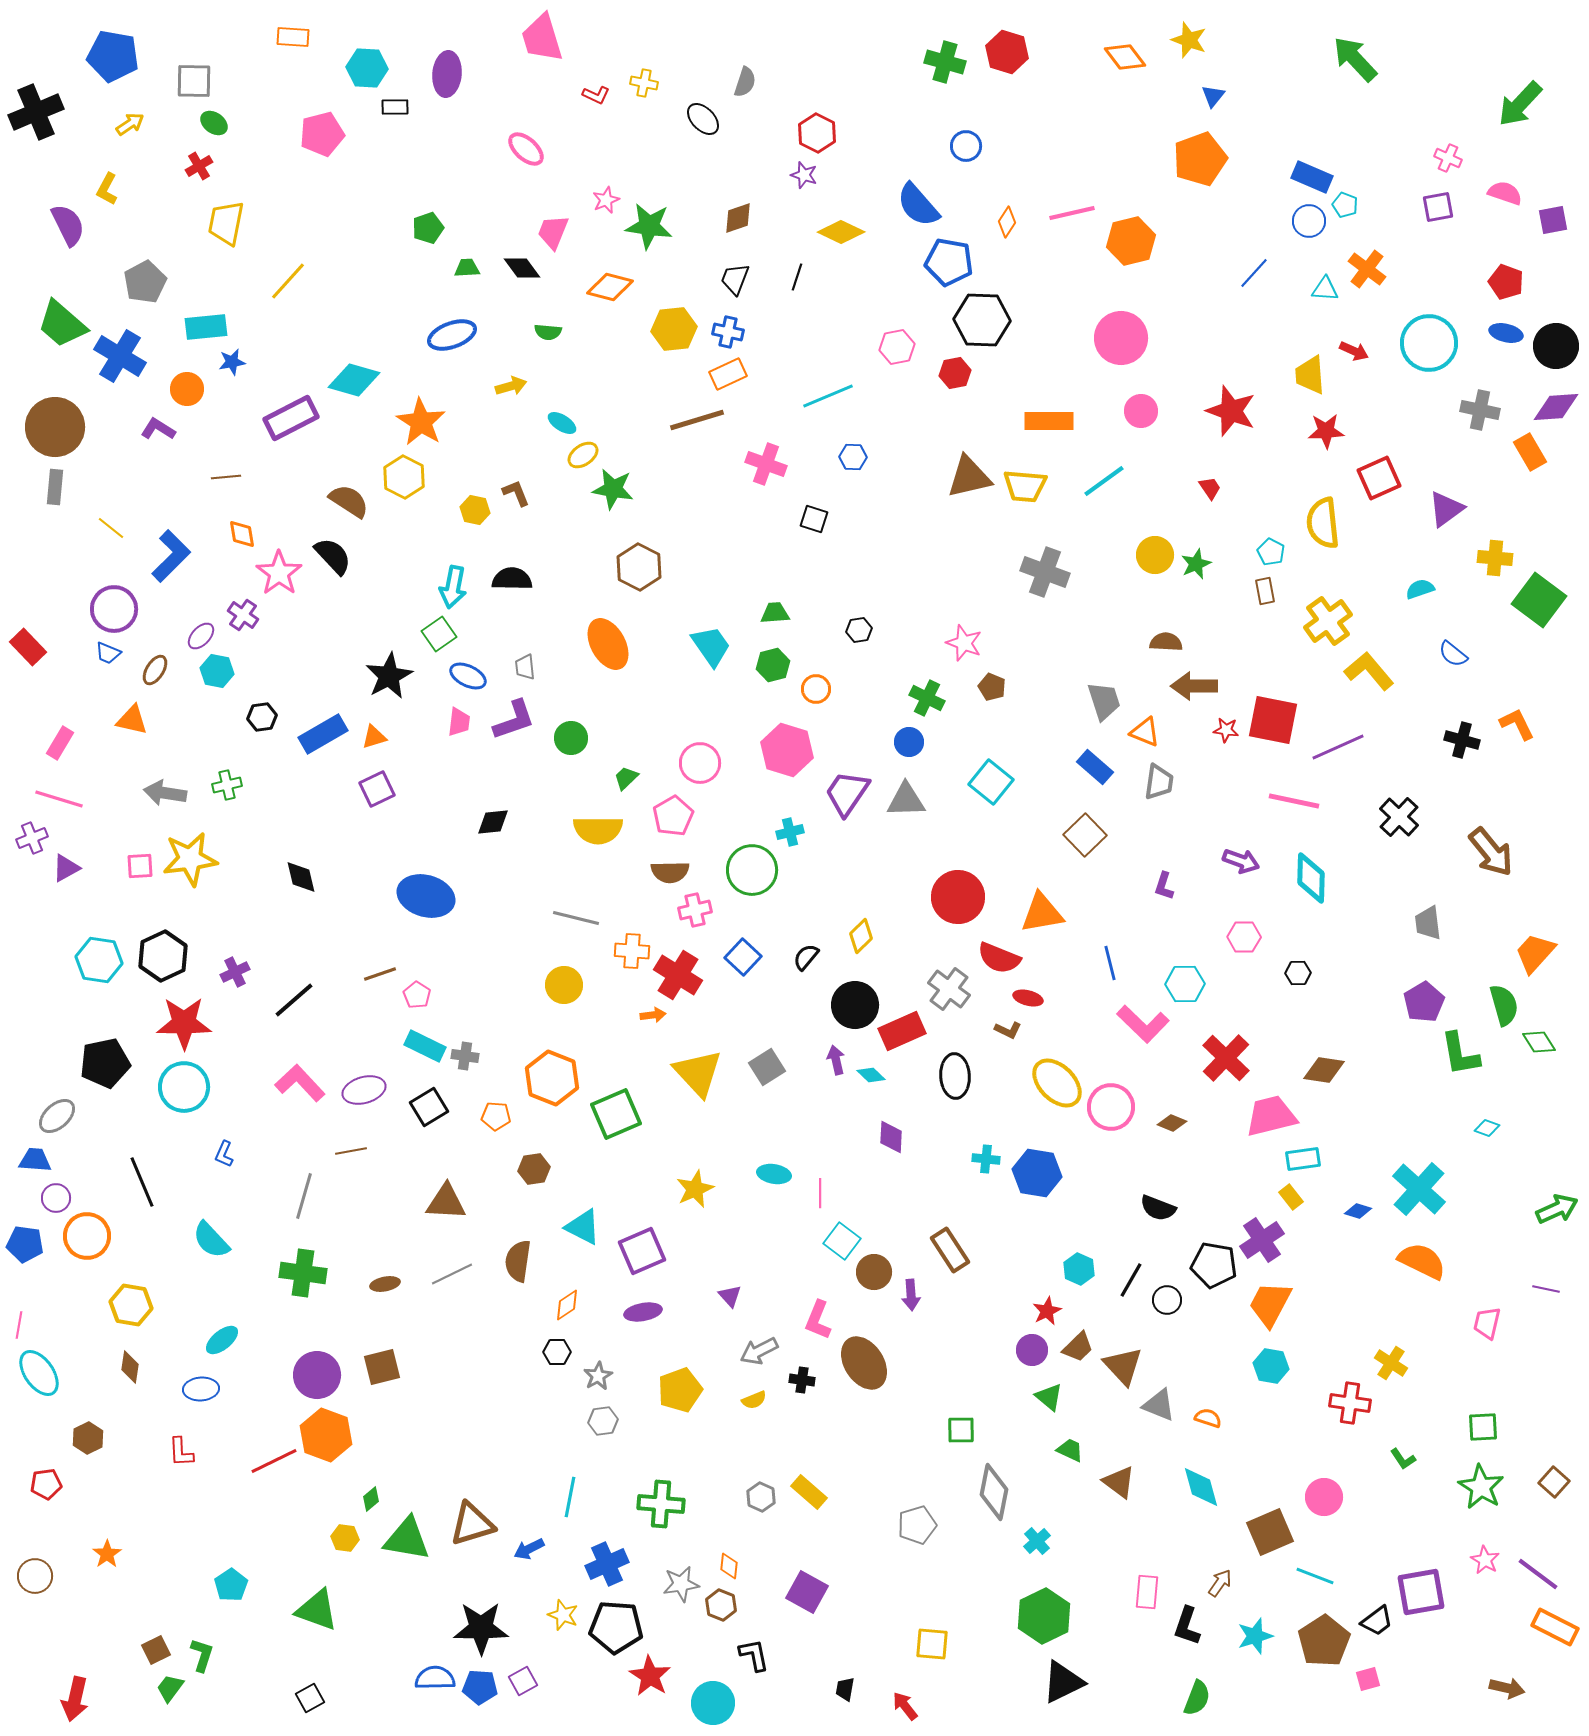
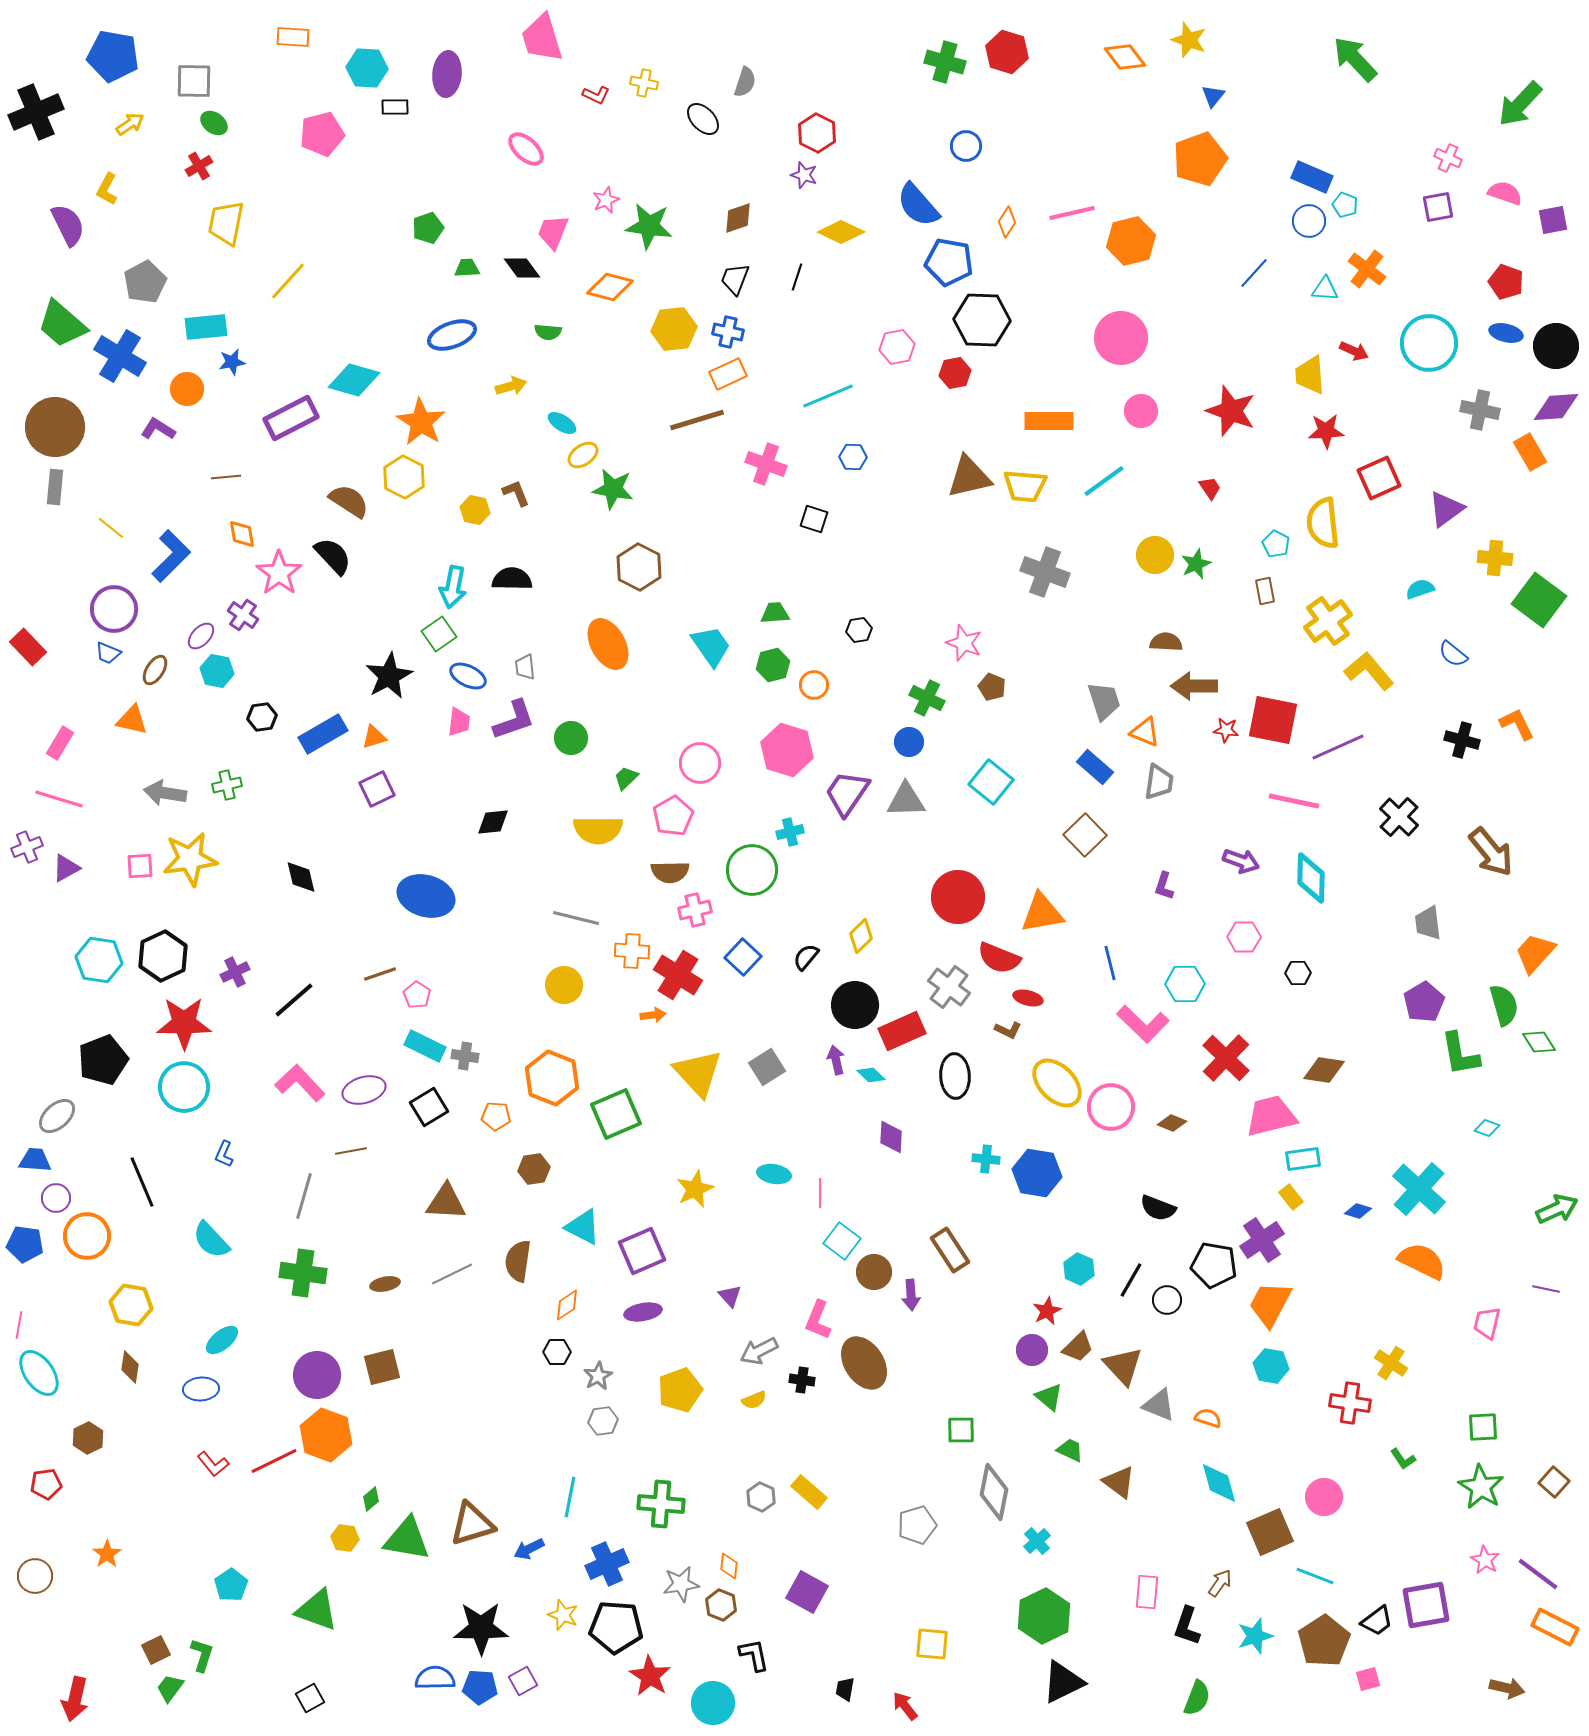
cyan pentagon at (1271, 552): moved 5 px right, 8 px up
orange circle at (816, 689): moved 2 px left, 4 px up
purple cross at (32, 838): moved 5 px left, 9 px down
gray cross at (949, 989): moved 2 px up
black pentagon at (105, 1063): moved 2 px left, 3 px up; rotated 9 degrees counterclockwise
red L-shape at (181, 1452): moved 32 px right, 12 px down; rotated 36 degrees counterclockwise
cyan diamond at (1201, 1487): moved 18 px right, 4 px up
purple square at (1421, 1592): moved 5 px right, 13 px down
